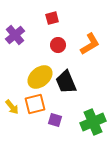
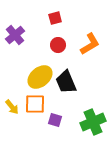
red square: moved 3 px right
orange square: rotated 15 degrees clockwise
